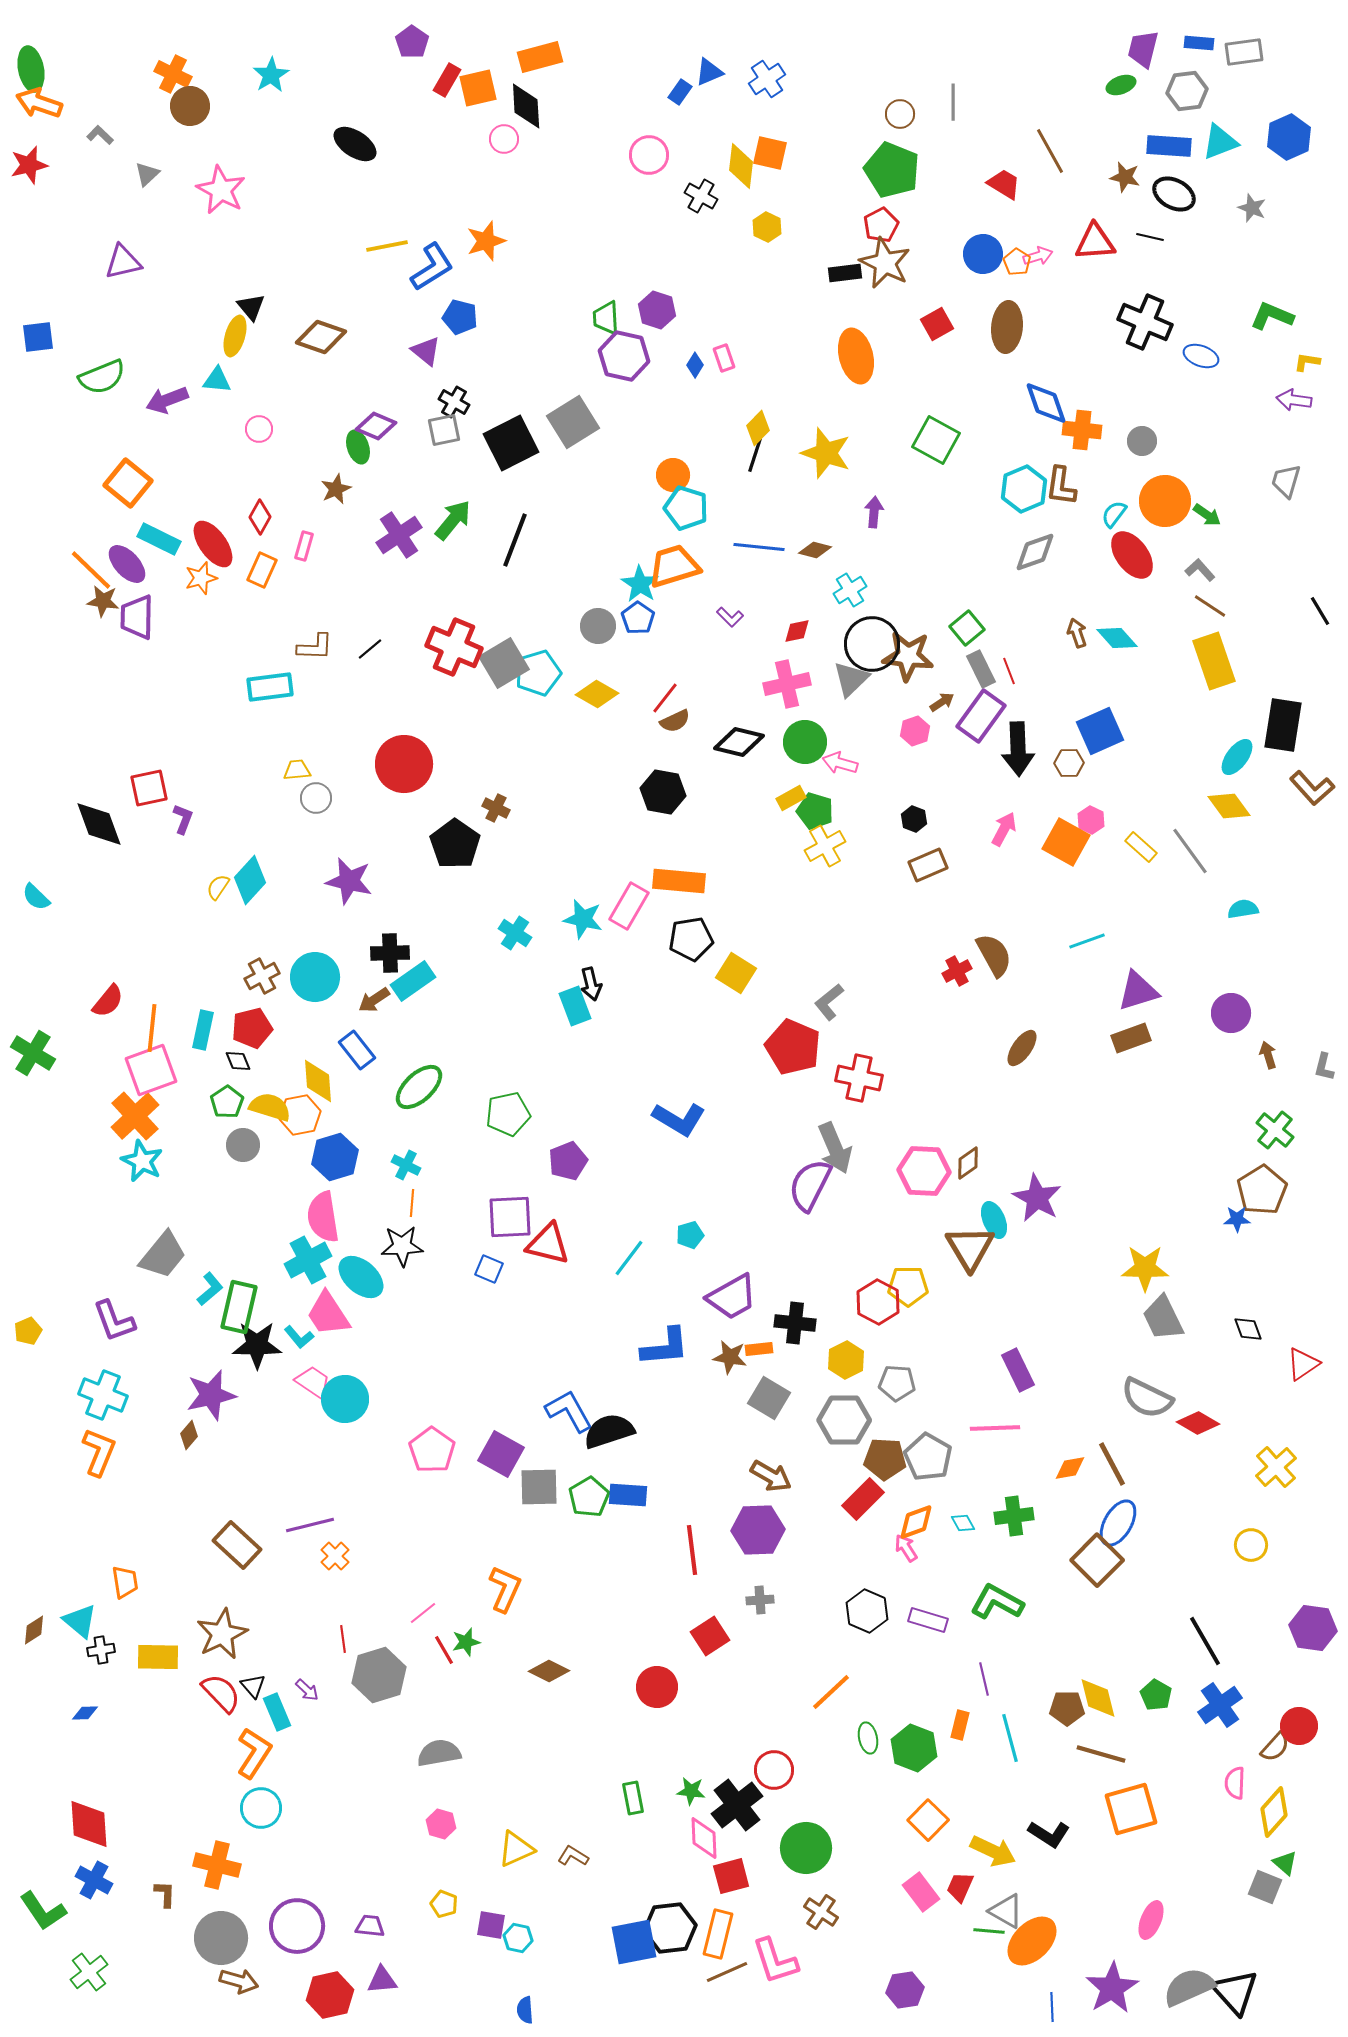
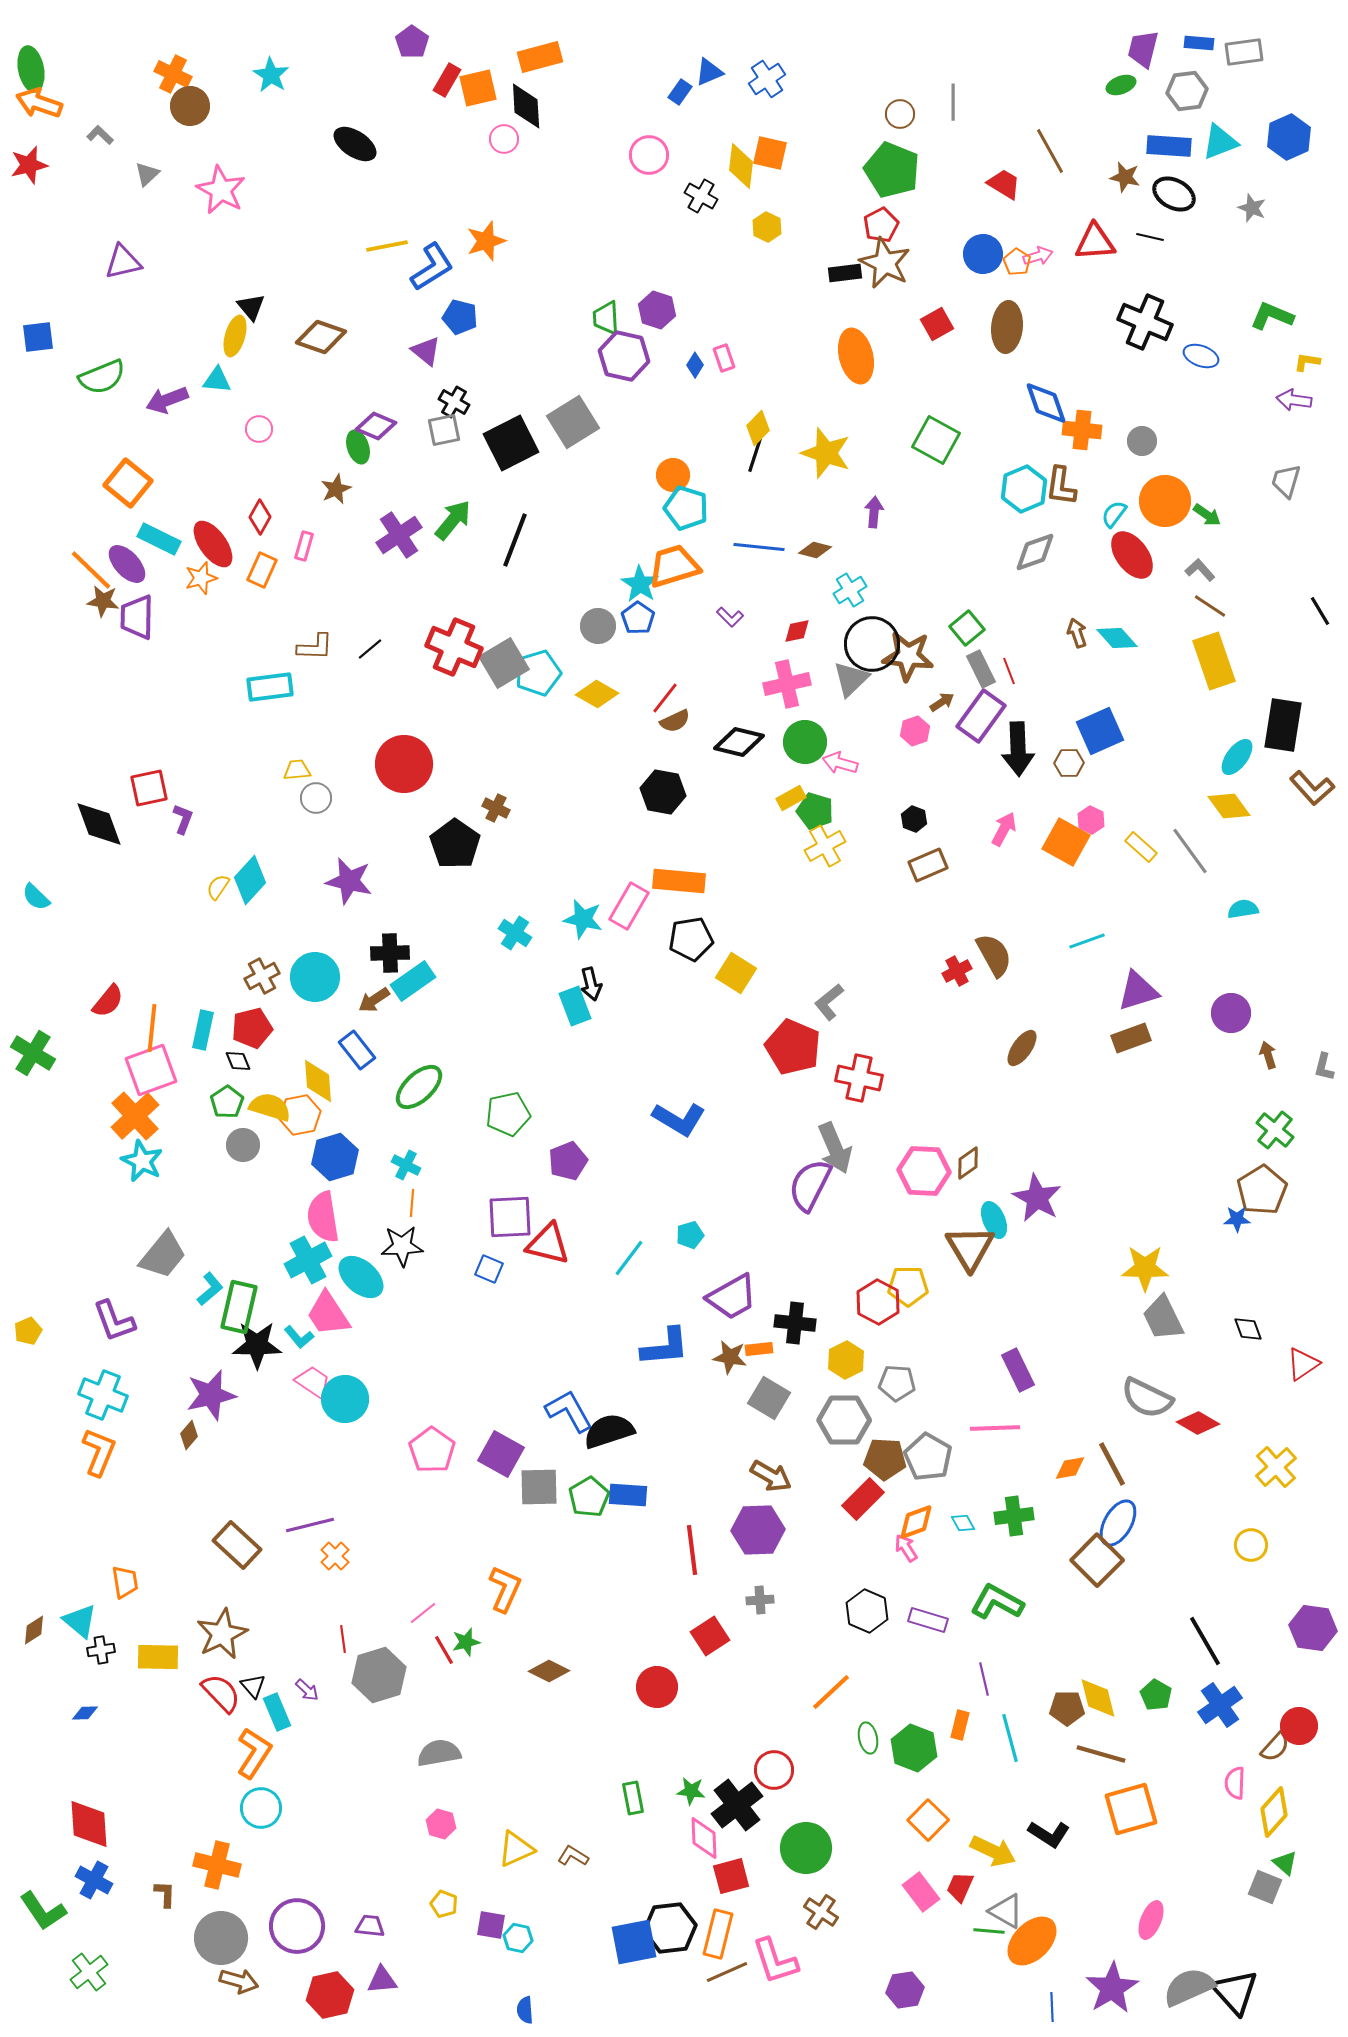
cyan star at (271, 75): rotated 9 degrees counterclockwise
